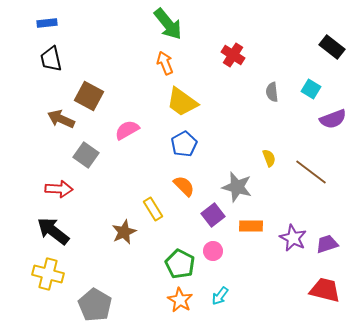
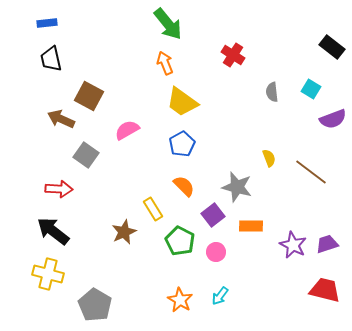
blue pentagon: moved 2 px left
purple star: moved 7 px down
pink circle: moved 3 px right, 1 px down
green pentagon: moved 23 px up
